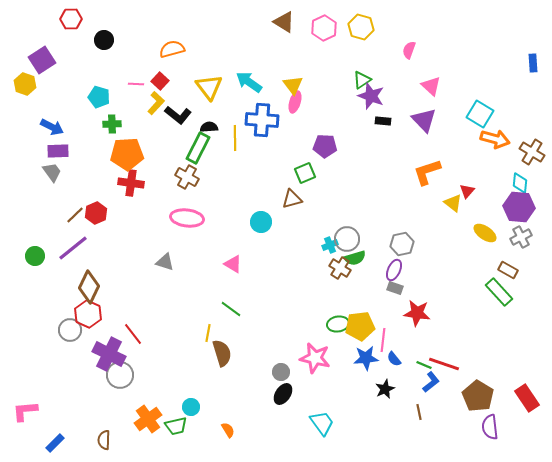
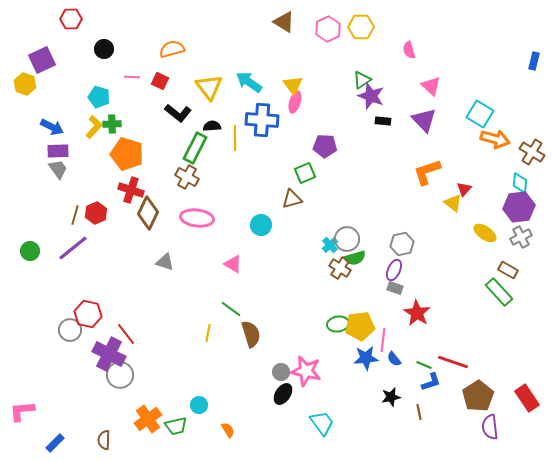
yellow hexagon at (361, 27): rotated 15 degrees counterclockwise
pink hexagon at (324, 28): moved 4 px right, 1 px down
black circle at (104, 40): moved 9 px down
pink semicircle at (409, 50): rotated 36 degrees counterclockwise
purple square at (42, 60): rotated 8 degrees clockwise
blue rectangle at (533, 63): moved 1 px right, 2 px up; rotated 18 degrees clockwise
red square at (160, 81): rotated 18 degrees counterclockwise
pink line at (136, 84): moved 4 px left, 7 px up
yellow L-shape at (156, 103): moved 62 px left, 24 px down
black L-shape at (178, 115): moved 2 px up
black semicircle at (209, 127): moved 3 px right, 1 px up
green rectangle at (198, 148): moved 3 px left
orange pentagon at (127, 154): rotated 20 degrees clockwise
gray trapezoid at (52, 172): moved 6 px right, 3 px up
red cross at (131, 183): moved 7 px down; rotated 10 degrees clockwise
red triangle at (467, 191): moved 3 px left, 2 px up
purple hexagon at (519, 207): rotated 12 degrees counterclockwise
brown line at (75, 215): rotated 30 degrees counterclockwise
pink ellipse at (187, 218): moved 10 px right
cyan circle at (261, 222): moved 3 px down
cyan cross at (330, 245): rotated 21 degrees counterclockwise
green circle at (35, 256): moved 5 px left, 5 px up
brown diamond at (89, 287): moved 59 px right, 74 px up
red star at (417, 313): rotated 24 degrees clockwise
red hexagon at (88, 314): rotated 12 degrees counterclockwise
red line at (133, 334): moved 7 px left
brown semicircle at (222, 353): moved 29 px right, 19 px up
pink star at (315, 358): moved 9 px left, 13 px down
red line at (444, 364): moved 9 px right, 2 px up
blue L-shape at (431, 382): rotated 20 degrees clockwise
black star at (385, 389): moved 6 px right, 8 px down; rotated 12 degrees clockwise
brown pentagon at (478, 396): rotated 8 degrees clockwise
cyan circle at (191, 407): moved 8 px right, 2 px up
pink L-shape at (25, 411): moved 3 px left
